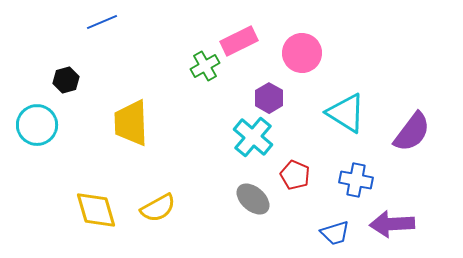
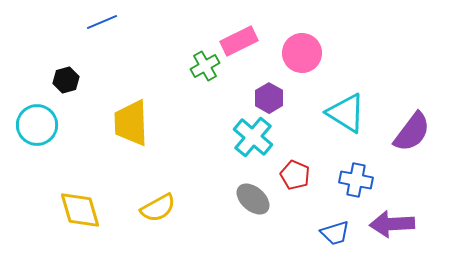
yellow diamond: moved 16 px left
